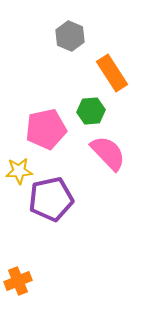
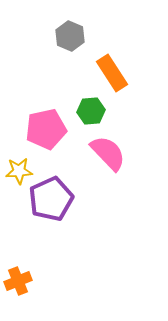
purple pentagon: rotated 12 degrees counterclockwise
